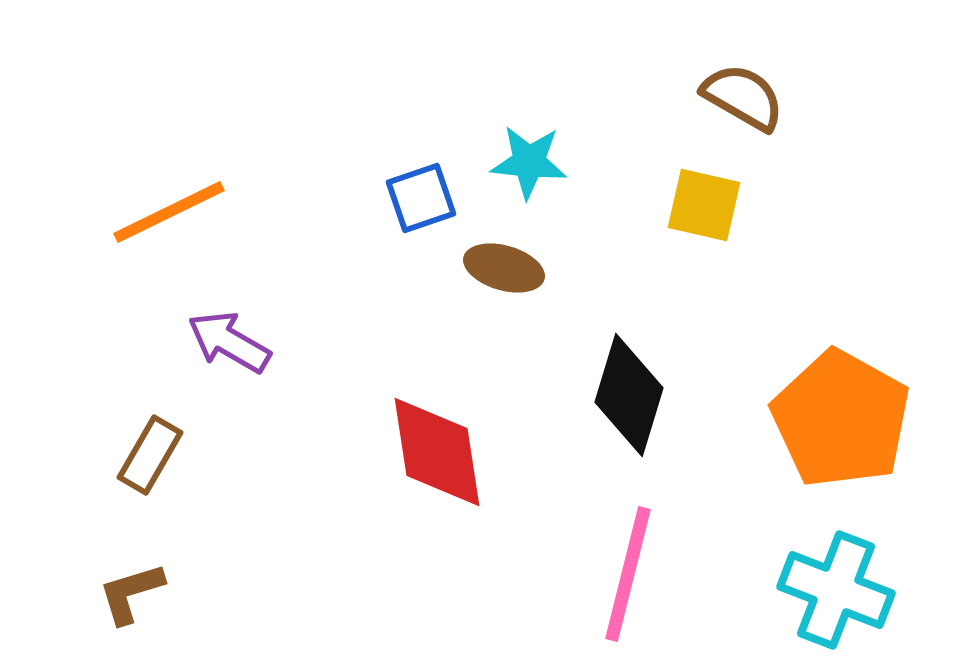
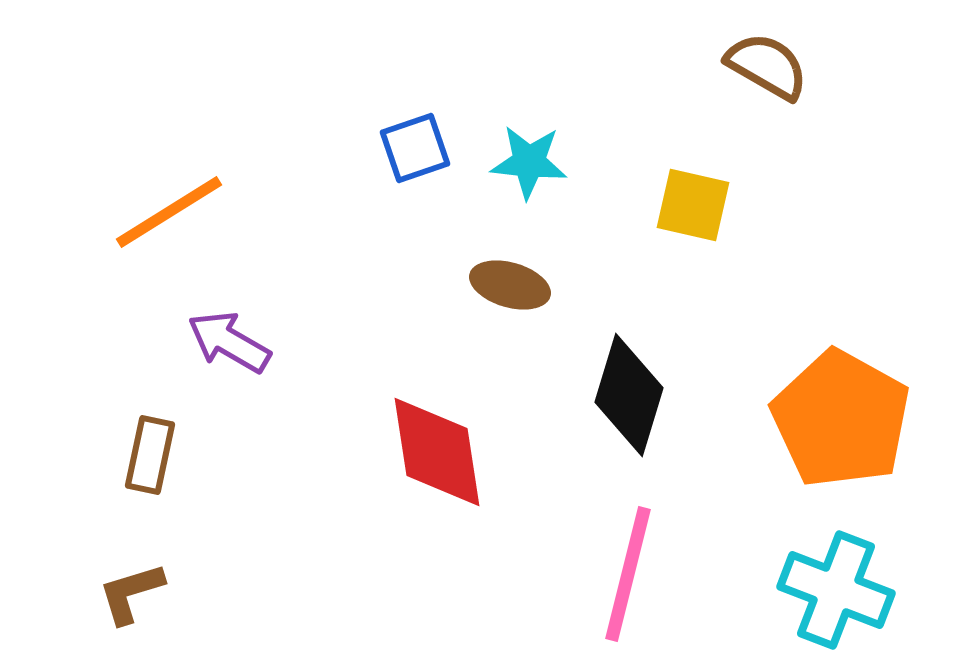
brown semicircle: moved 24 px right, 31 px up
blue square: moved 6 px left, 50 px up
yellow square: moved 11 px left
orange line: rotated 6 degrees counterclockwise
brown ellipse: moved 6 px right, 17 px down
brown rectangle: rotated 18 degrees counterclockwise
